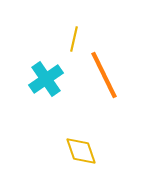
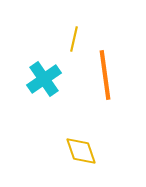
orange line: moved 1 px right; rotated 18 degrees clockwise
cyan cross: moved 2 px left
